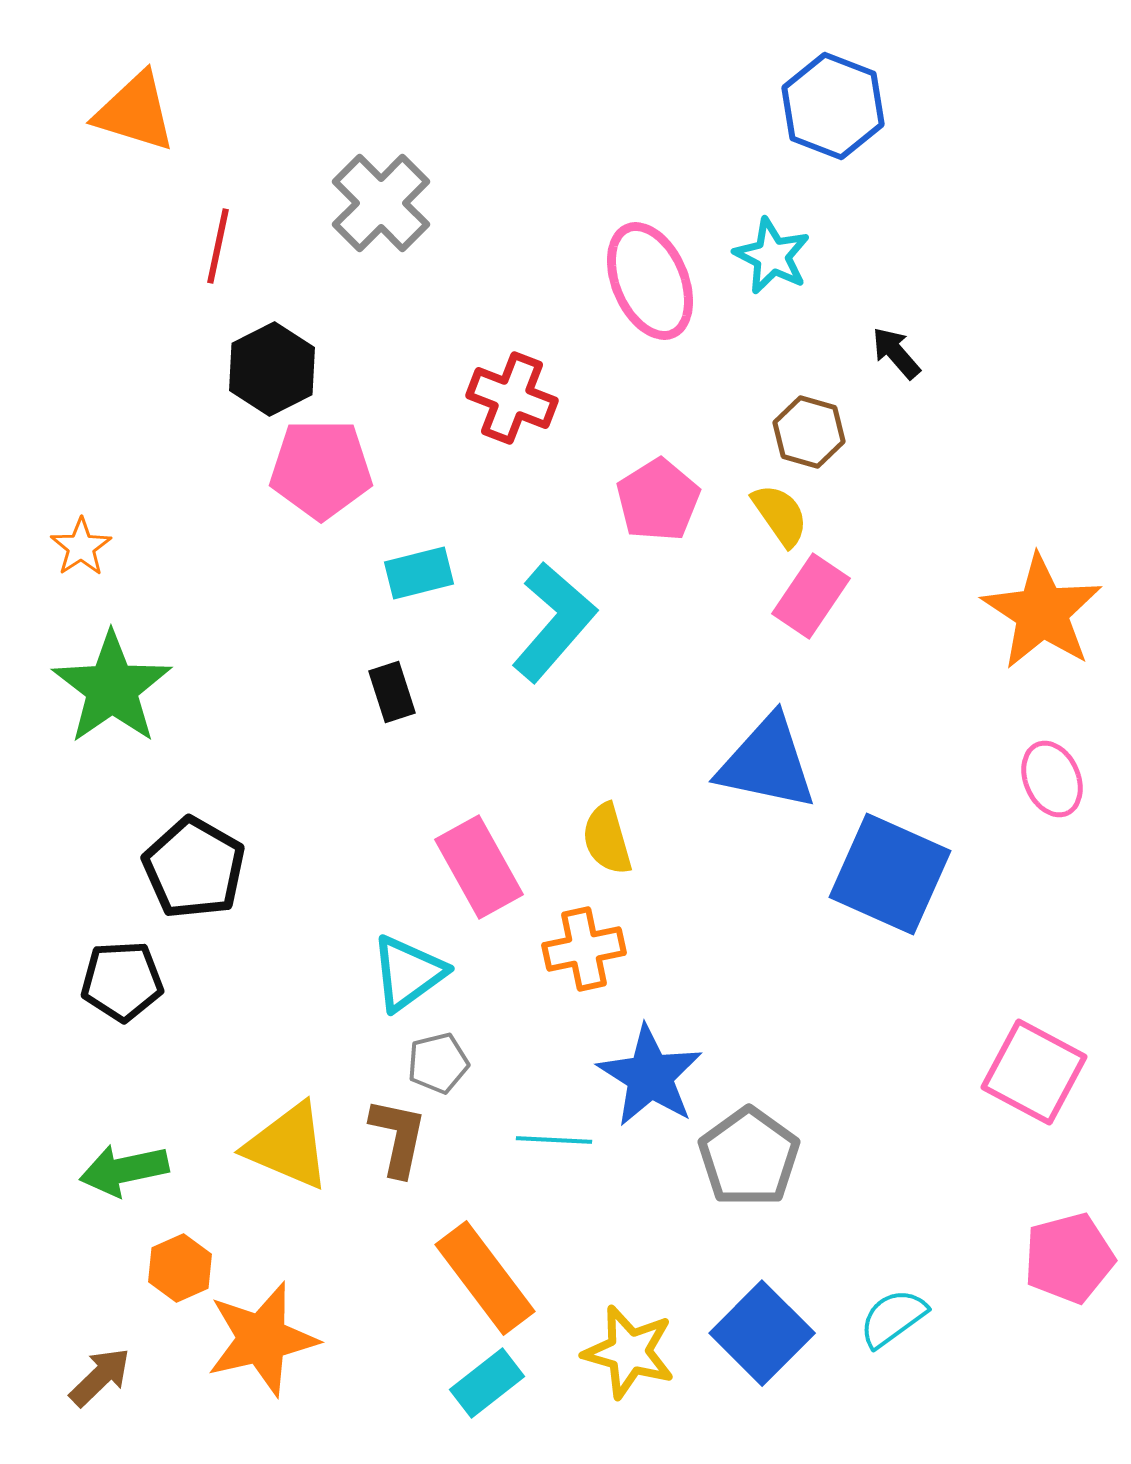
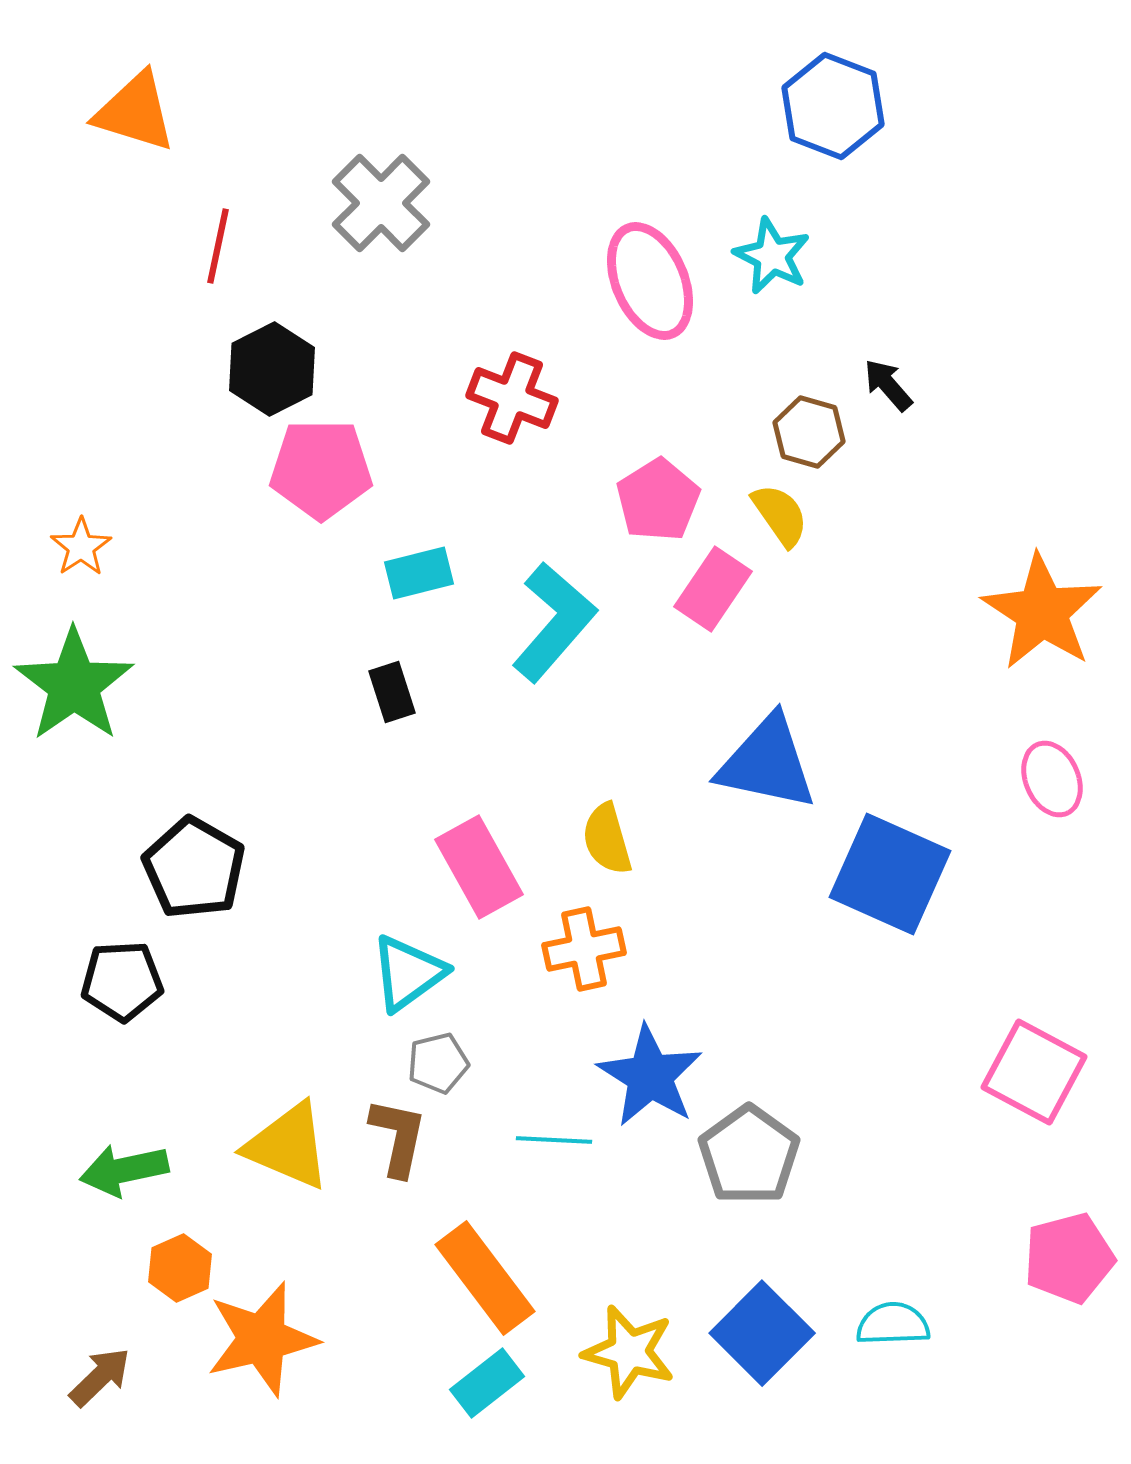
black arrow at (896, 353): moved 8 px left, 32 px down
pink rectangle at (811, 596): moved 98 px left, 7 px up
green star at (112, 688): moved 38 px left, 3 px up
gray pentagon at (749, 1157): moved 2 px up
cyan semicircle at (893, 1318): moved 6 px down; rotated 34 degrees clockwise
